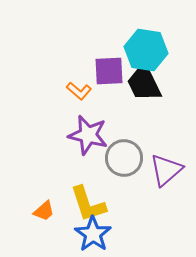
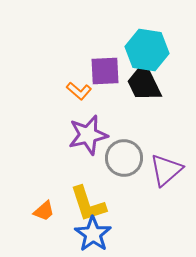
cyan hexagon: moved 1 px right
purple square: moved 4 px left
purple star: rotated 27 degrees counterclockwise
